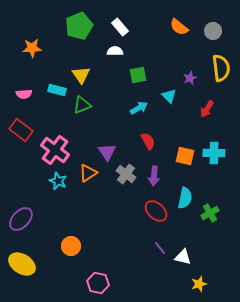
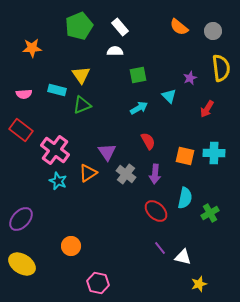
purple arrow: moved 1 px right, 2 px up
